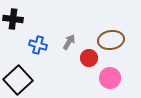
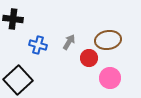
brown ellipse: moved 3 px left
